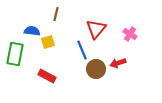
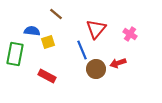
brown line: rotated 64 degrees counterclockwise
